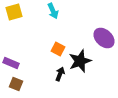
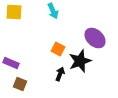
yellow square: rotated 18 degrees clockwise
purple ellipse: moved 9 px left
brown square: moved 4 px right
